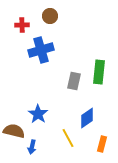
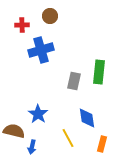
blue diamond: rotated 65 degrees counterclockwise
